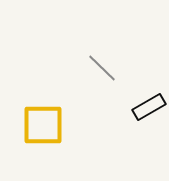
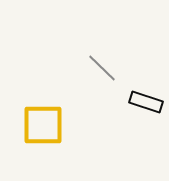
black rectangle: moved 3 px left, 5 px up; rotated 48 degrees clockwise
